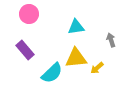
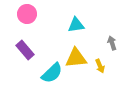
pink circle: moved 2 px left
cyan triangle: moved 2 px up
gray arrow: moved 1 px right, 3 px down
yellow arrow: moved 3 px right, 2 px up; rotated 72 degrees counterclockwise
